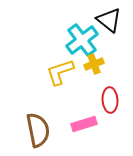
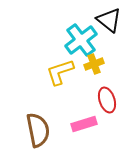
cyan cross: moved 1 px left
red ellipse: moved 3 px left; rotated 15 degrees counterclockwise
